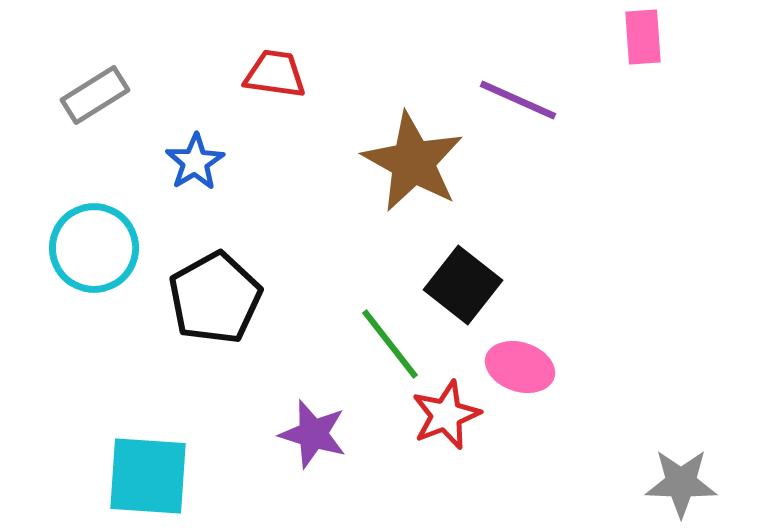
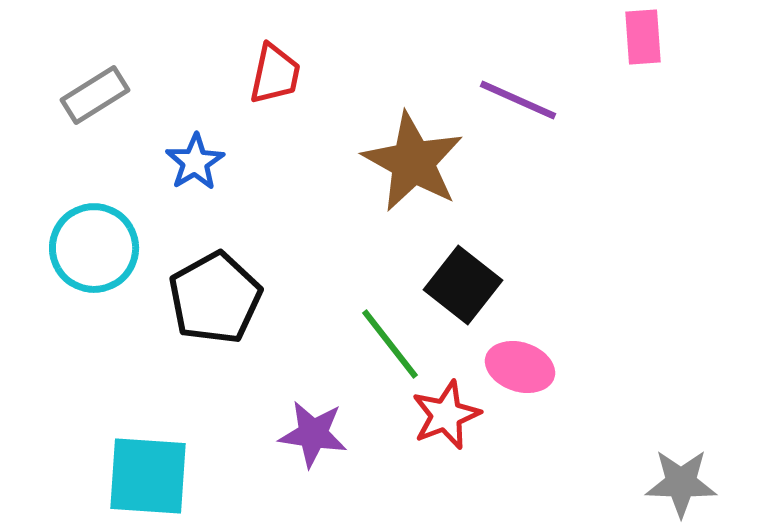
red trapezoid: rotated 94 degrees clockwise
purple star: rotated 8 degrees counterclockwise
